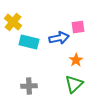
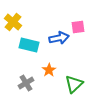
cyan rectangle: moved 3 px down
orange star: moved 27 px left, 10 px down
gray cross: moved 3 px left, 3 px up; rotated 28 degrees counterclockwise
